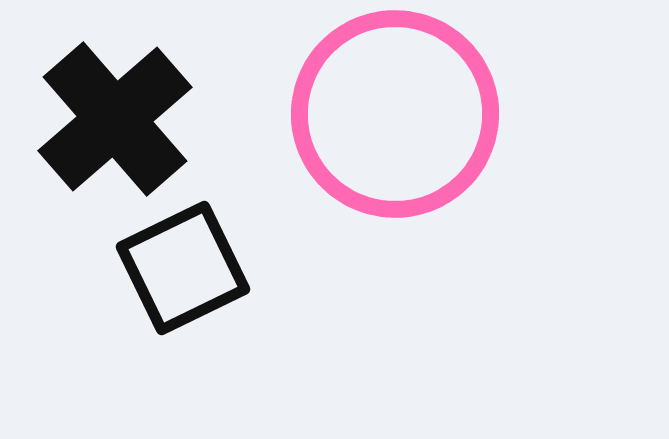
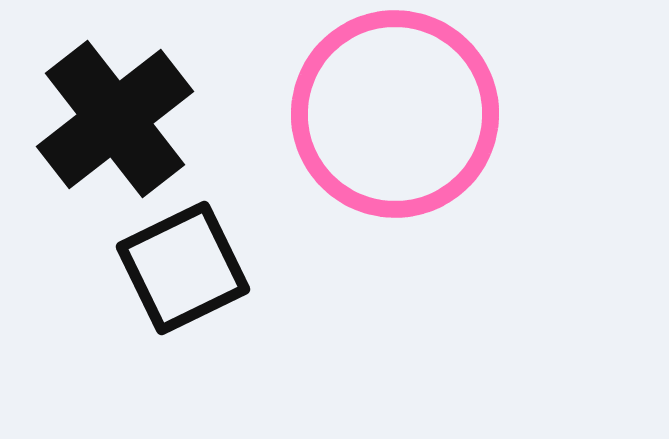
black cross: rotated 3 degrees clockwise
